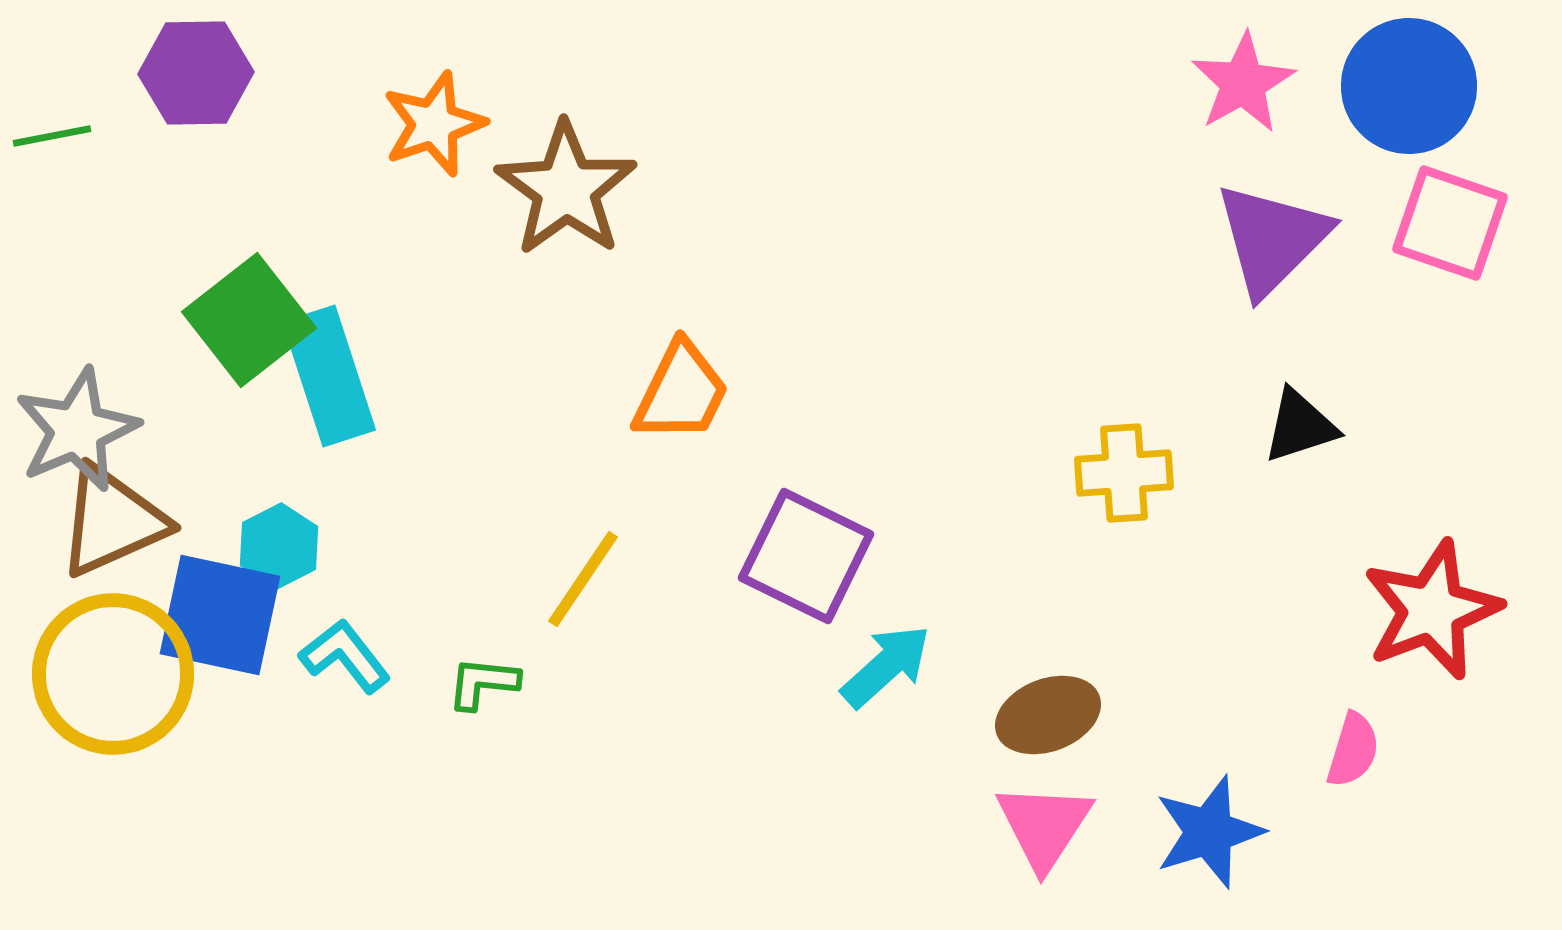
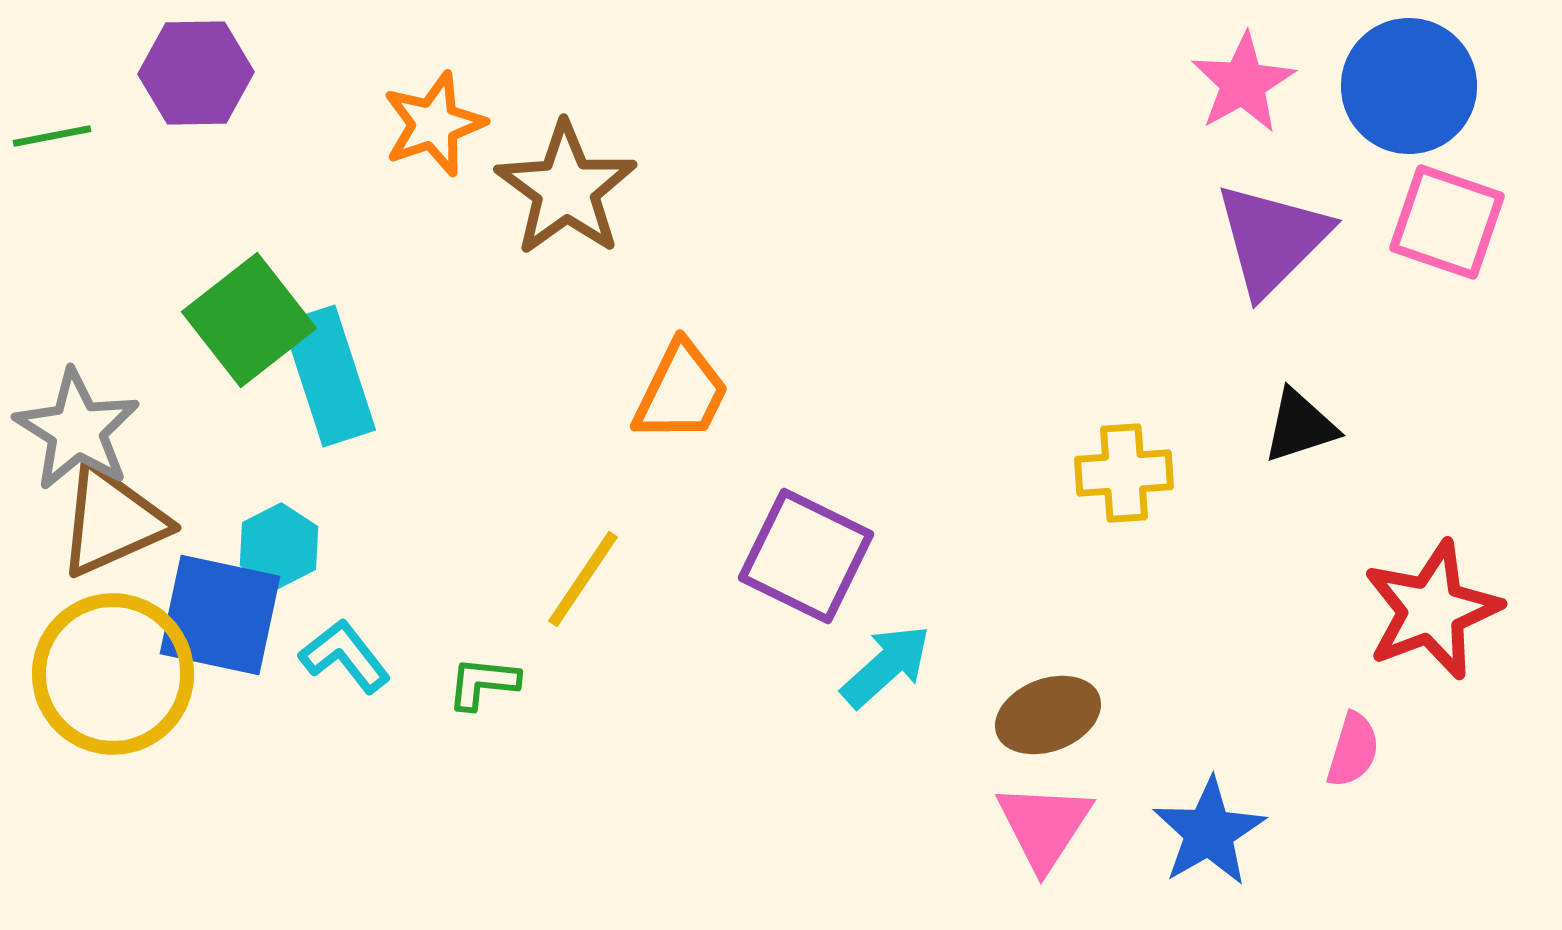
pink square: moved 3 px left, 1 px up
gray star: rotated 17 degrees counterclockwise
blue star: rotated 13 degrees counterclockwise
